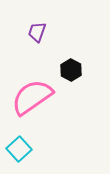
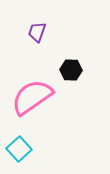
black hexagon: rotated 25 degrees counterclockwise
